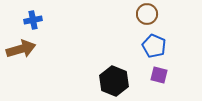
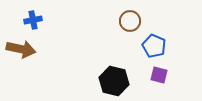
brown circle: moved 17 px left, 7 px down
brown arrow: rotated 28 degrees clockwise
black hexagon: rotated 8 degrees counterclockwise
